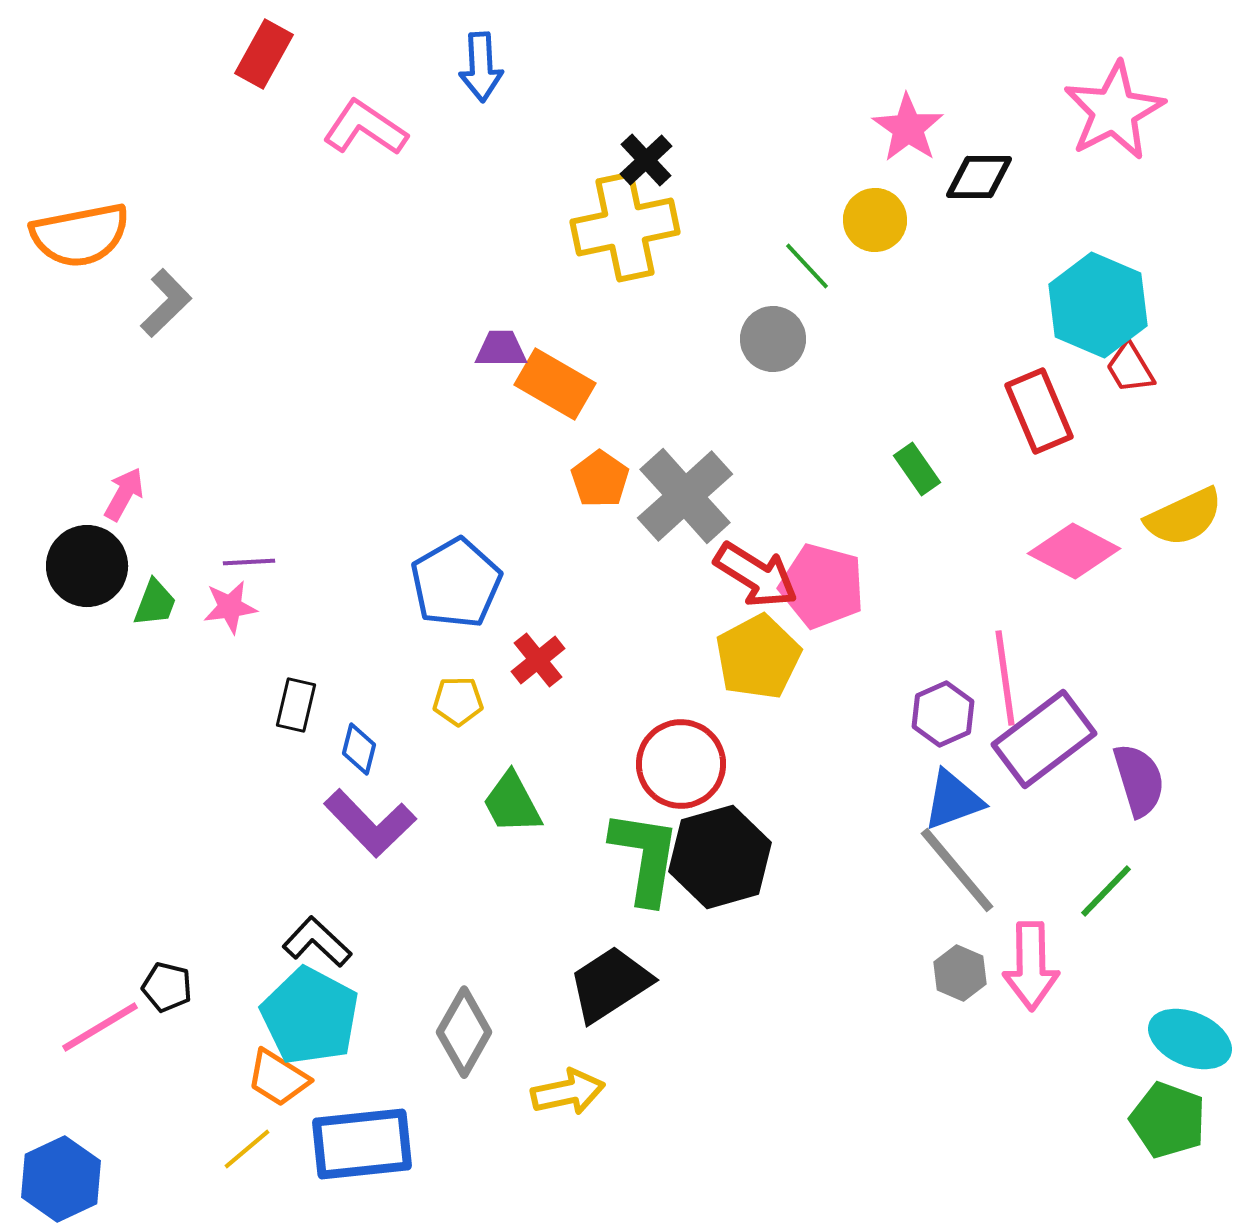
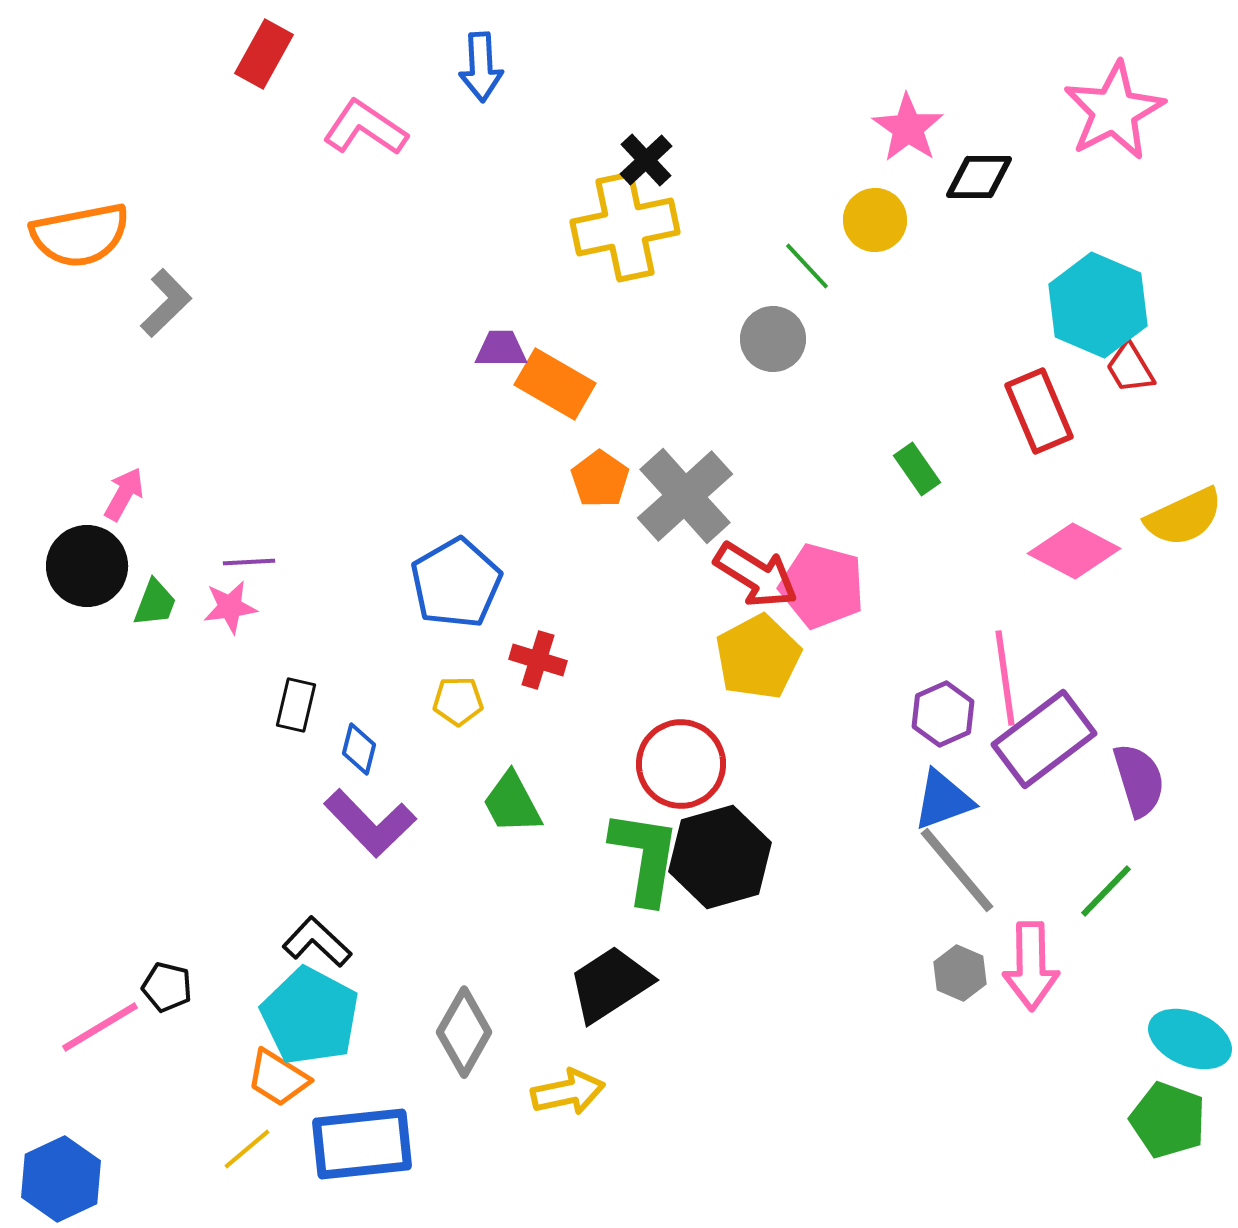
red cross at (538, 660): rotated 34 degrees counterclockwise
blue triangle at (953, 800): moved 10 px left
